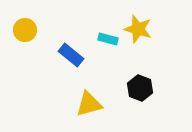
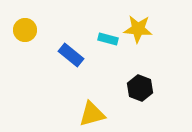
yellow star: rotated 12 degrees counterclockwise
yellow triangle: moved 3 px right, 10 px down
